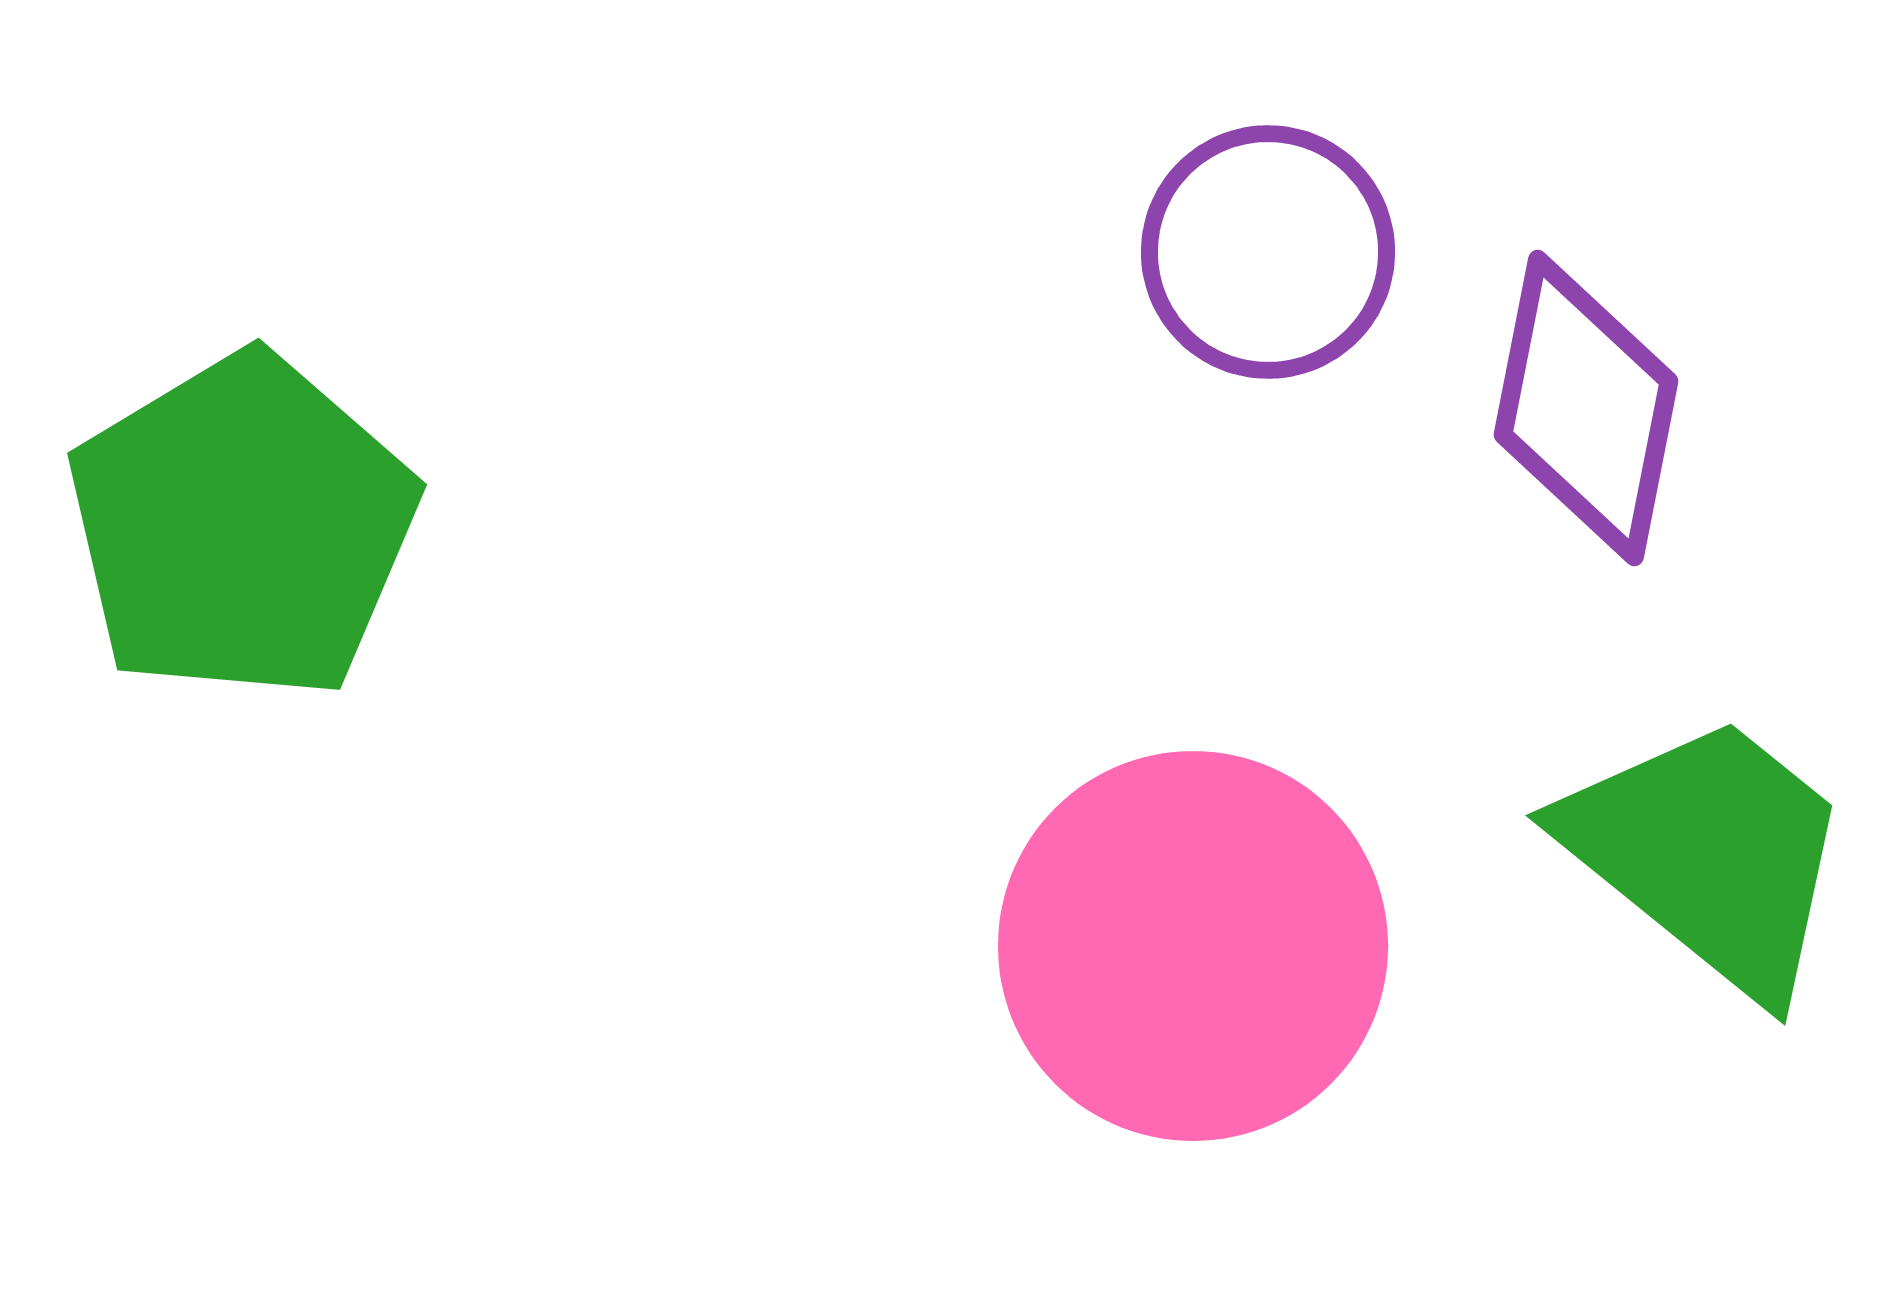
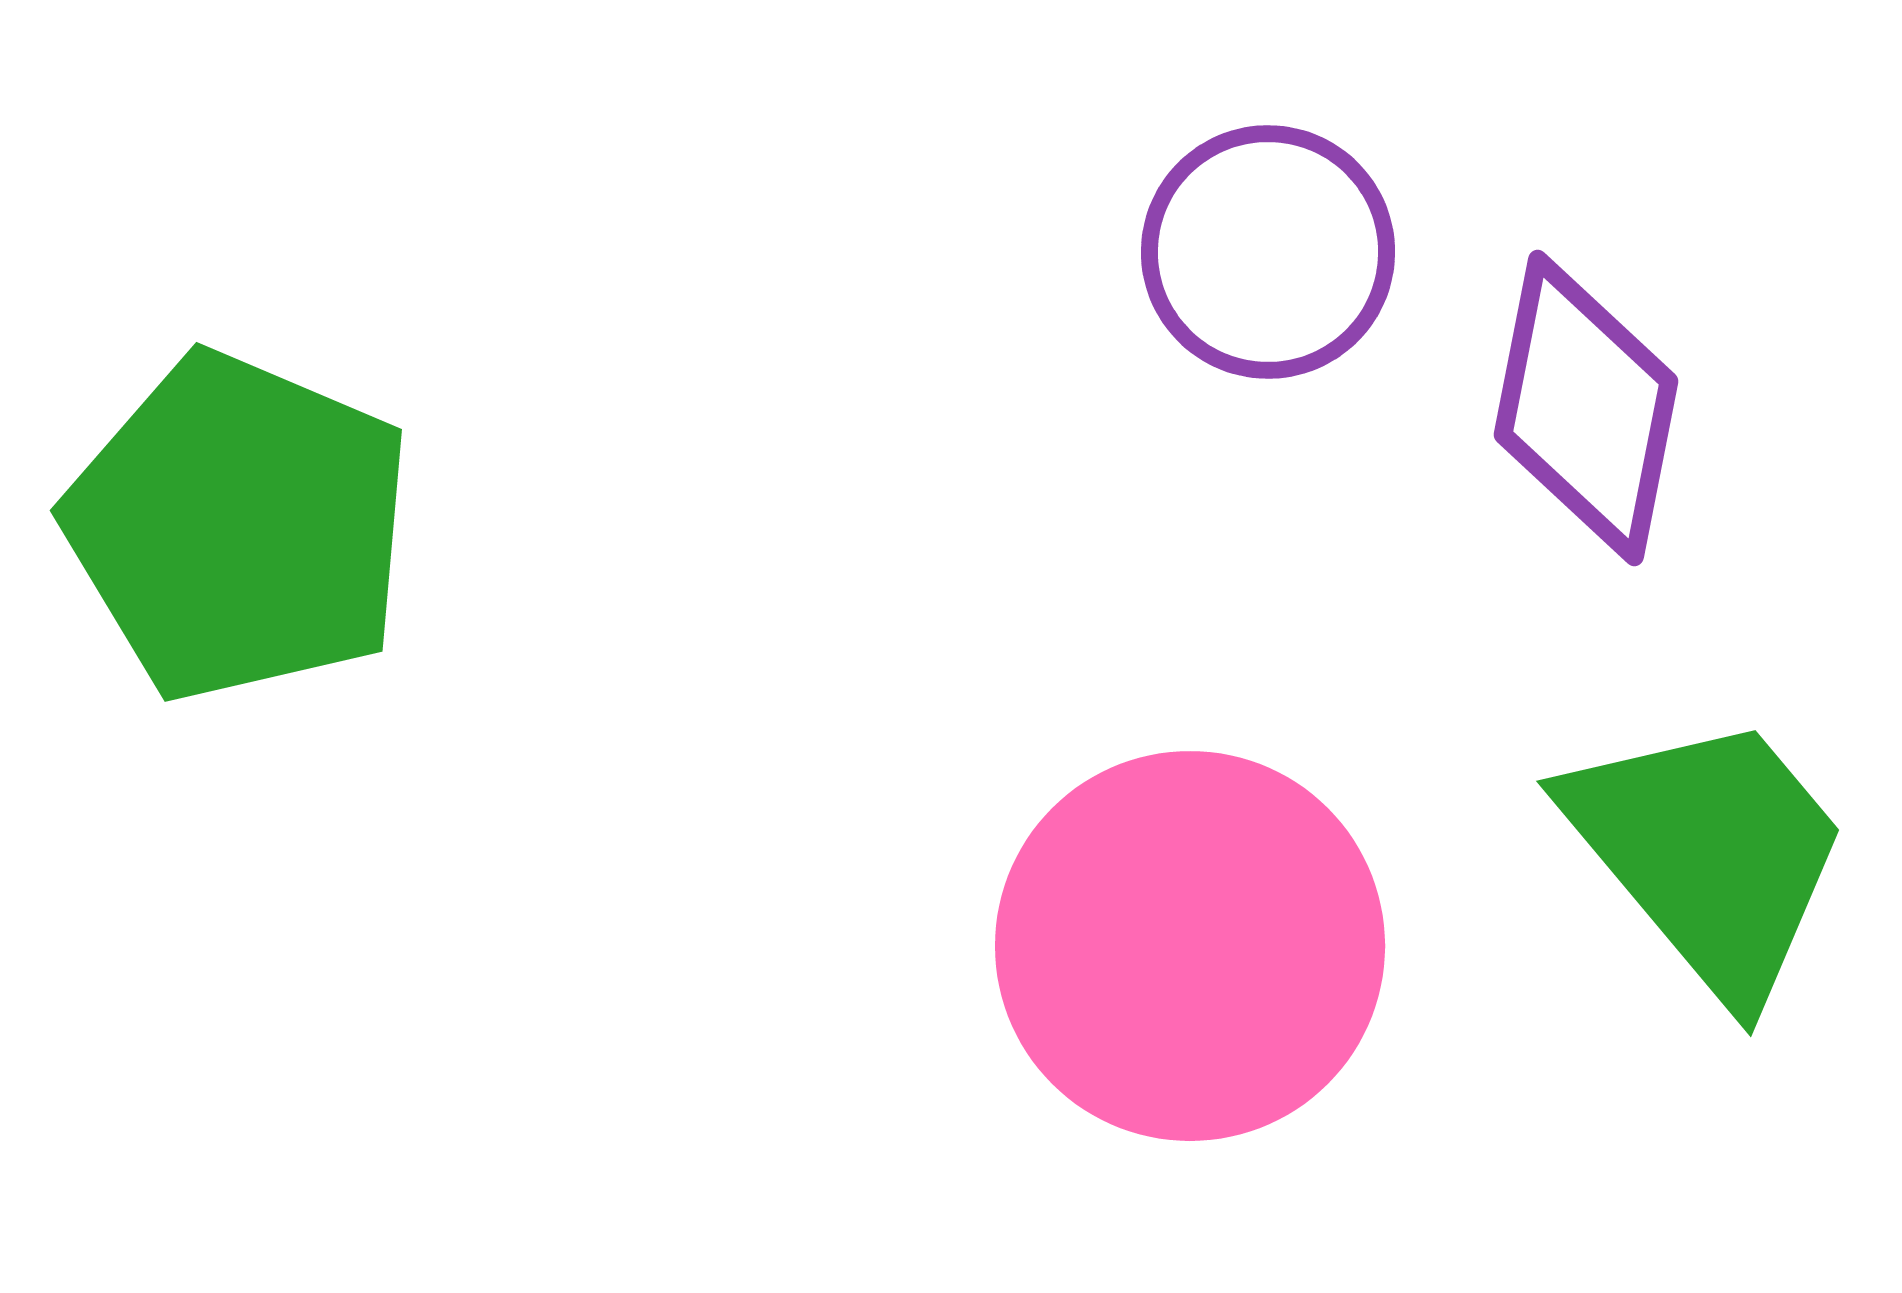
green pentagon: moved 3 px left; rotated 18 degrees counterclockwise
green trapezoid: rotated 11 degrees clockwise
pink circle: moved 3 px left
